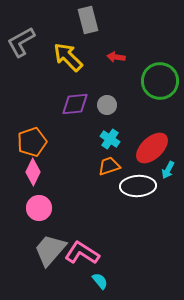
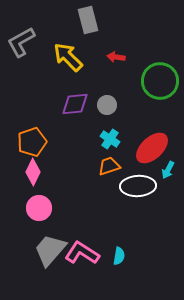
cyan semicircle: moved 19 px right, 25 px up; rotated 48 degrees clockwise
